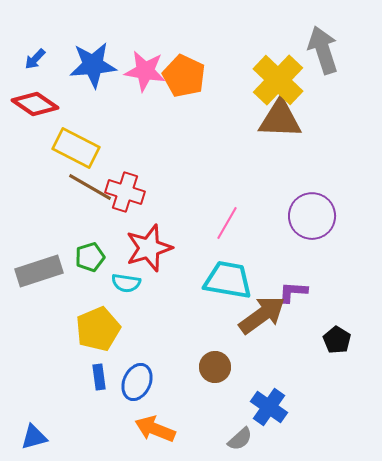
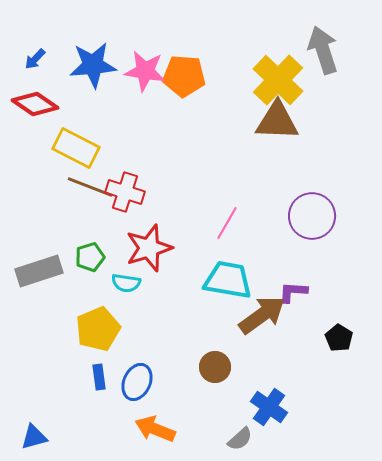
orange pentagon: rotated 21 degrees counterclockwise
brown triangle: moved 3 px left, 2 px down
brown line: rotated 9 degrees counterclockwise
black pentagon: moved 2 px right, 2 px up
